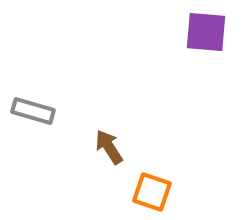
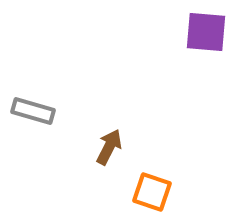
brown arrow: rotated 60 degrees clockwise
